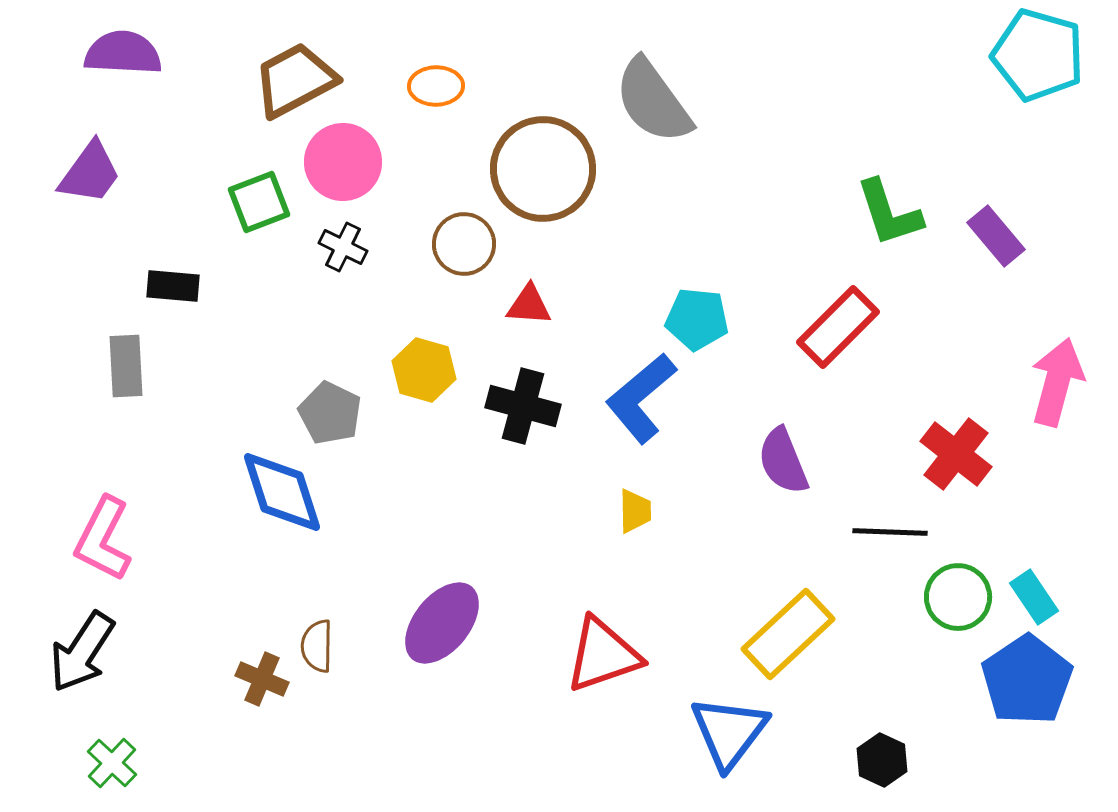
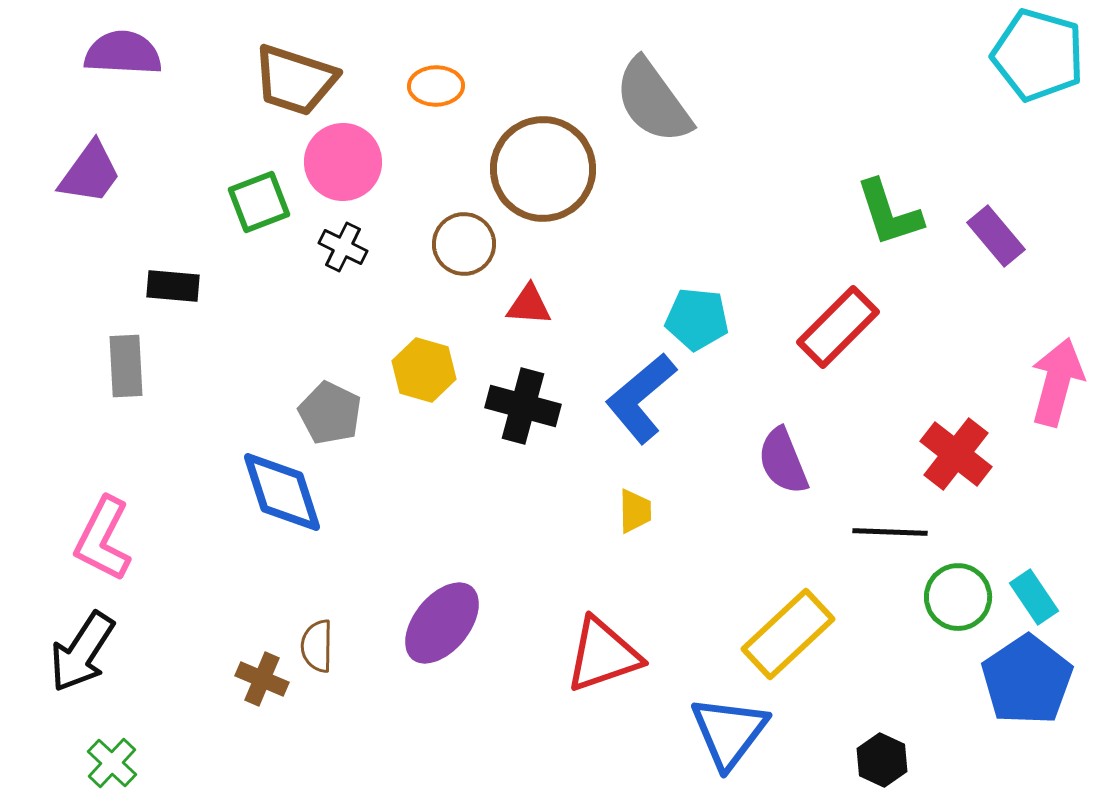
brown trapezoid at (295, 80): rotated 134 degrees counterclockwise
